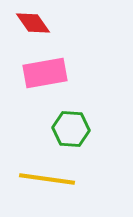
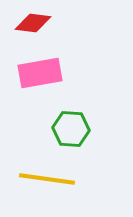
red diamond: rotated 48 degrees counterclockwise
pink rectangle: moved 5 px left
